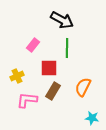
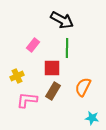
red square: moved 3 px right
